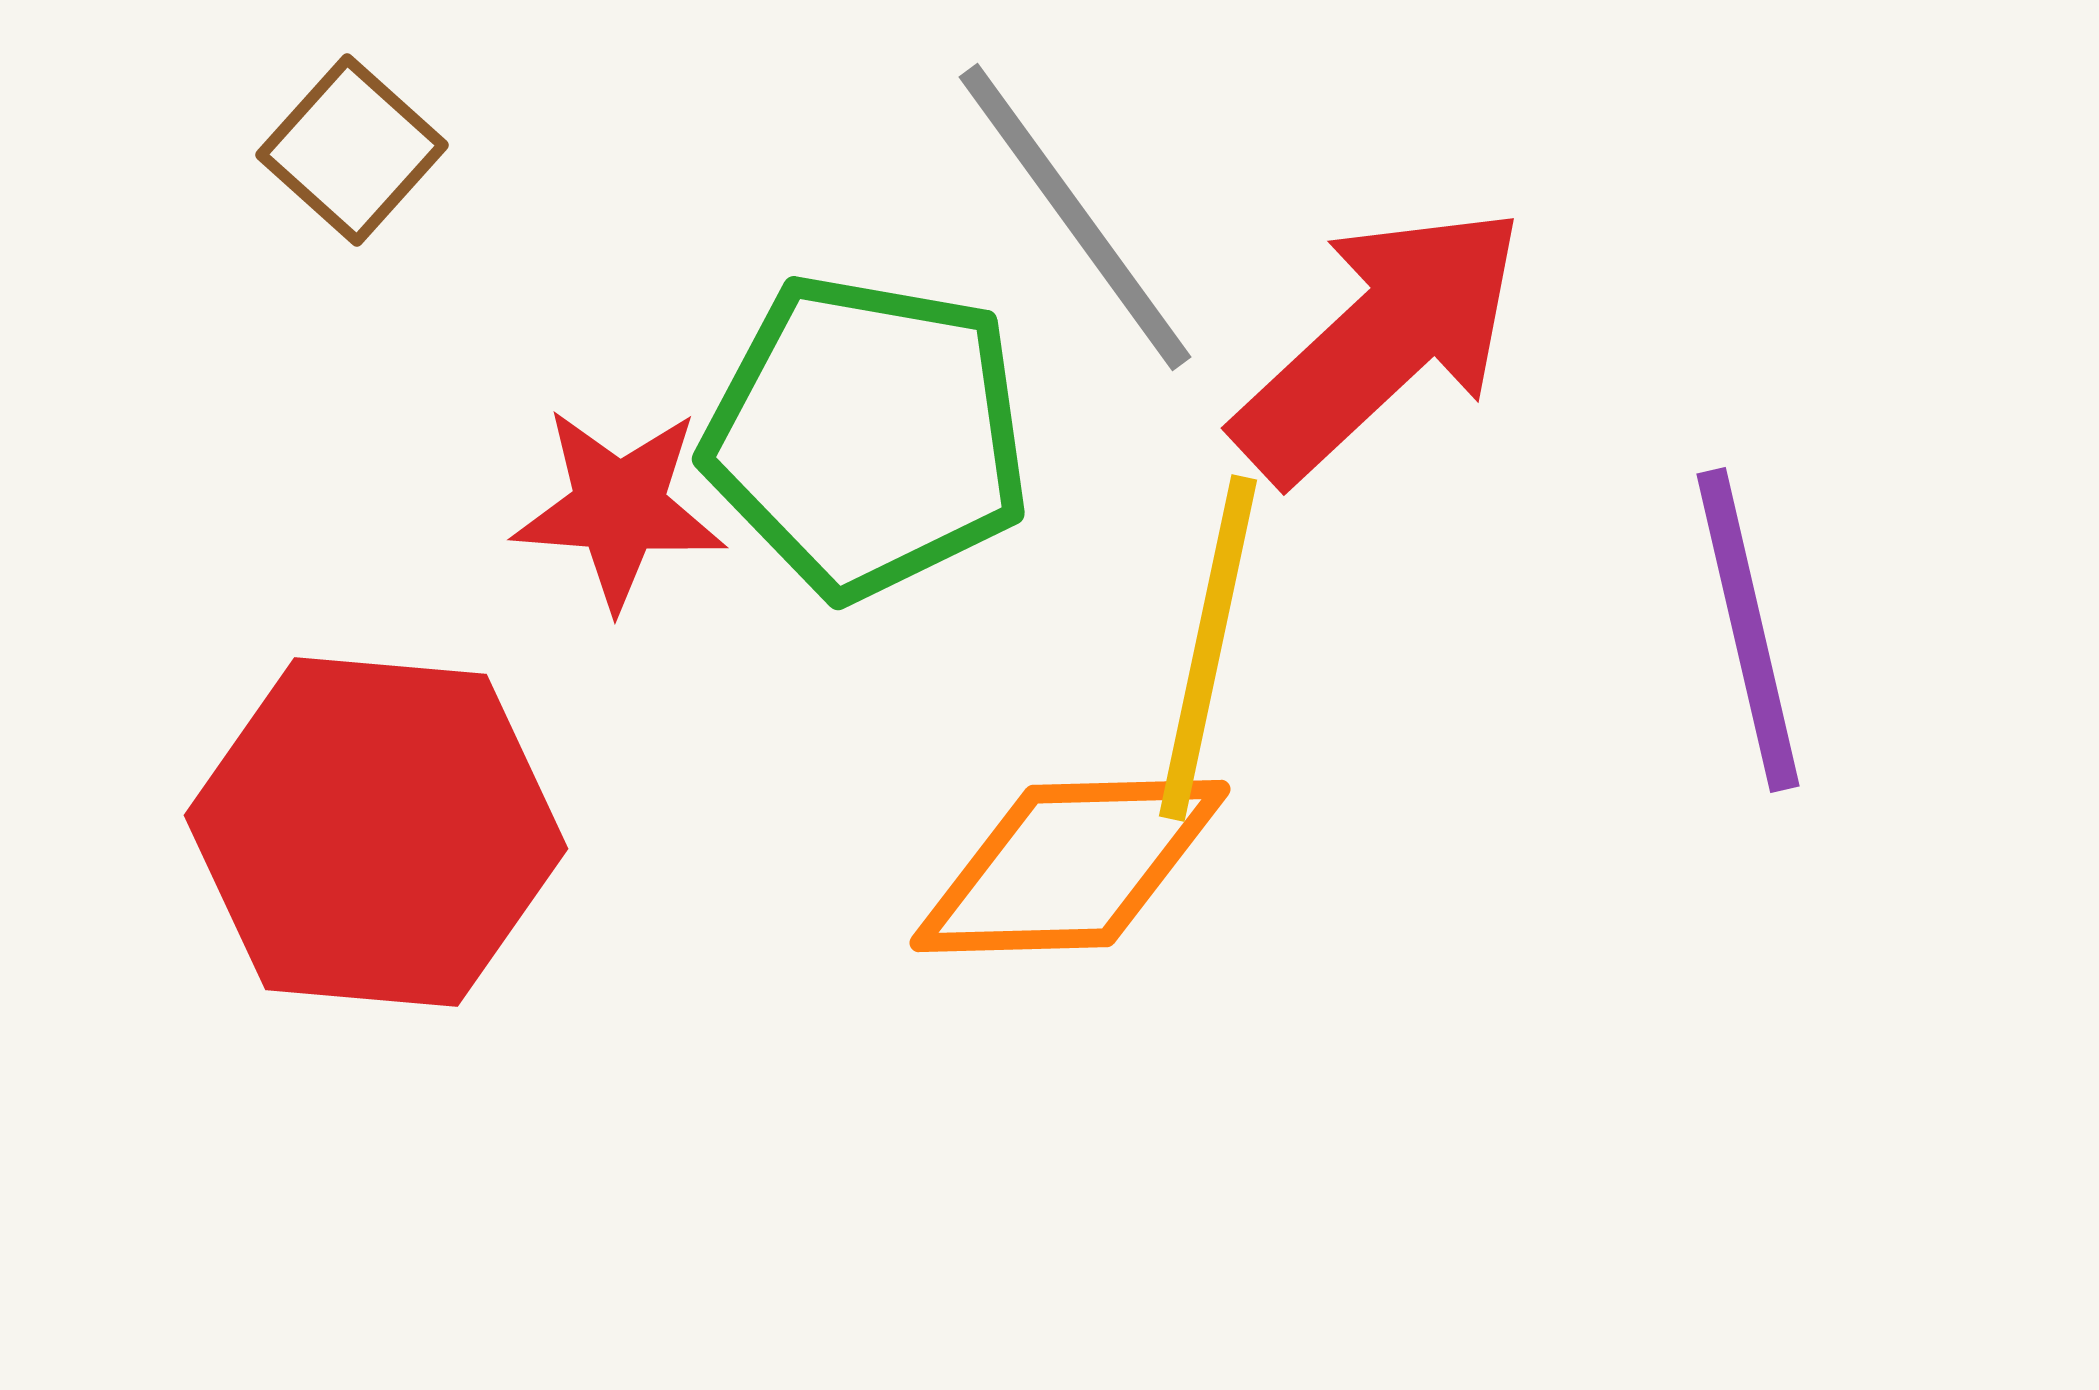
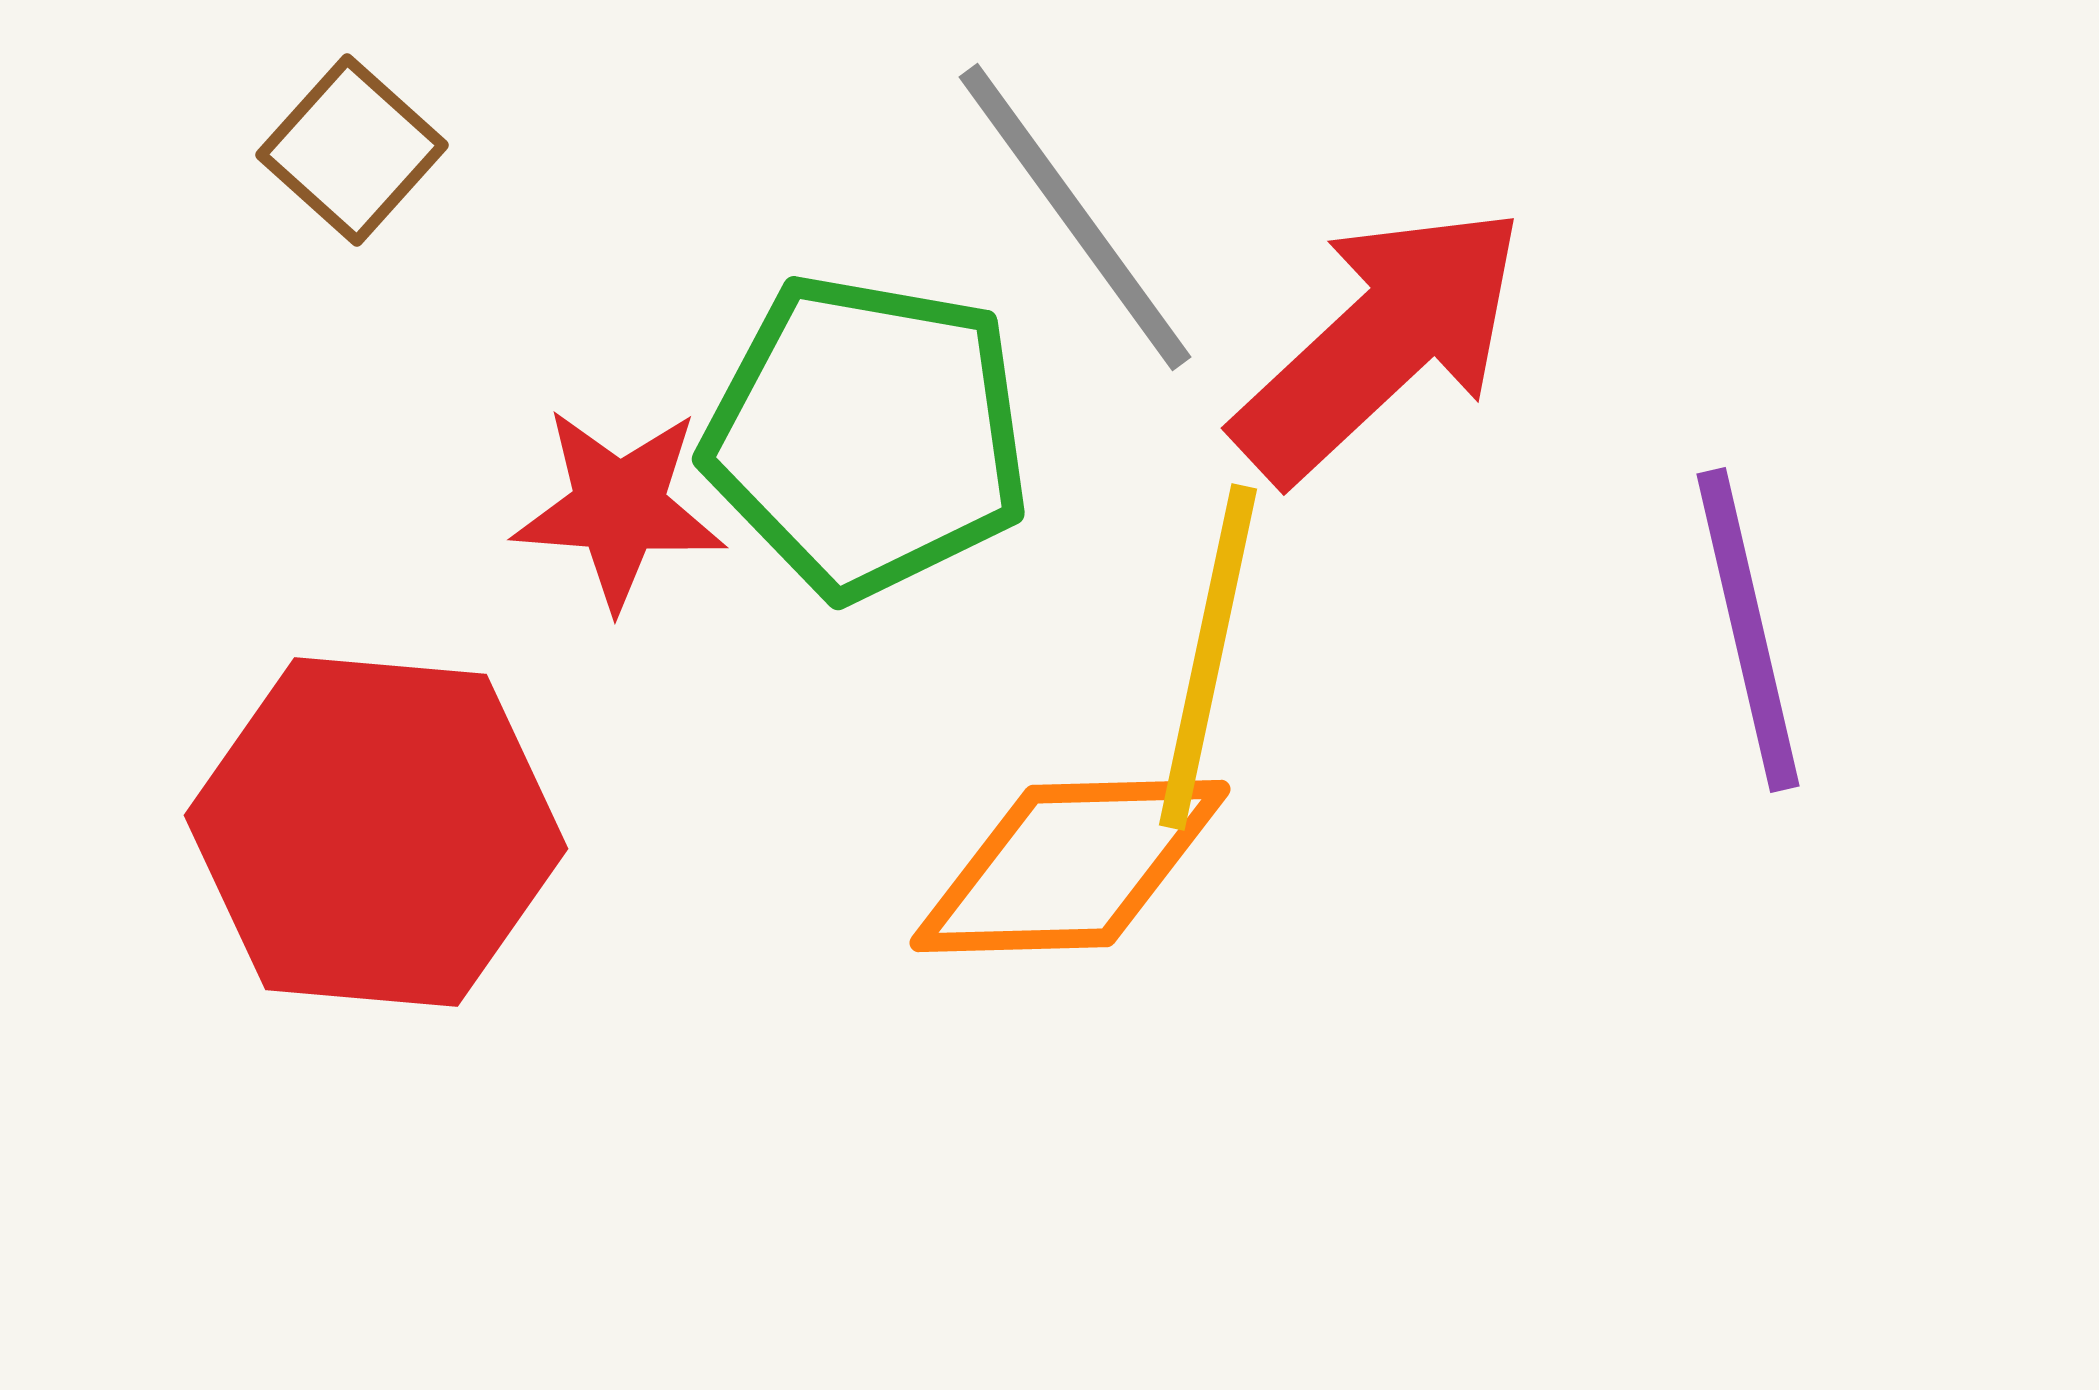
yellow line: moved 9 px down
